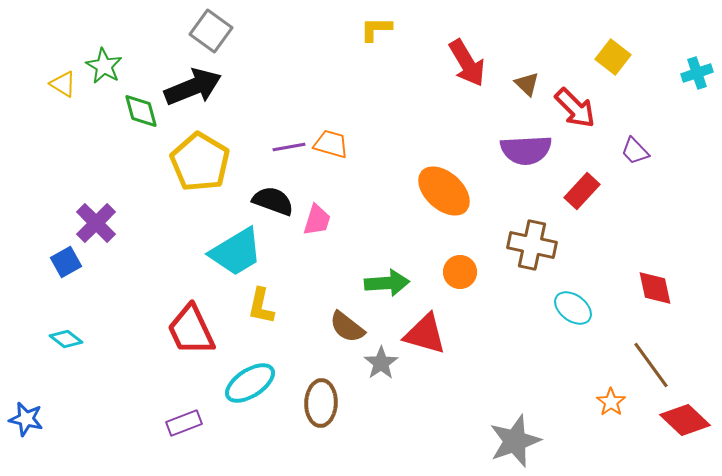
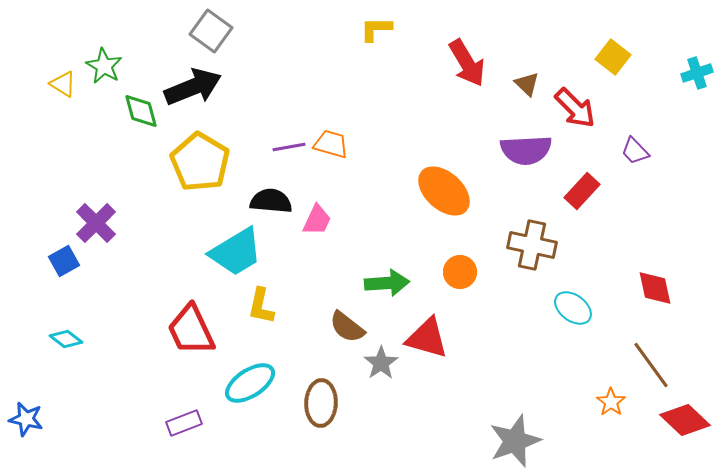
black semicircle at (273, 201): moved 2 px left; rotated 15 degrees counterclockwise
pink trapezoid at (317, 220): rotated 8 degrees clockwise
blue square at (66, 262): moved 2 px left, 1 px up
red triangle at (425, 334): moved 2 px right, 4 px down
